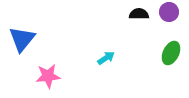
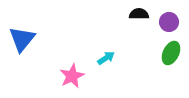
purple circle: moved 10 px down
pink star: moved 24 px right; rotated 20 degrees counterclockwise
